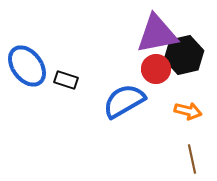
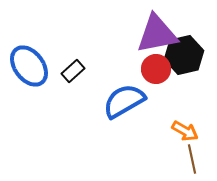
blue ellipse: moved 2 px right
black rectangle: moved 7 px right, 9 px up; rotated 60 degrees counterclockwise
orange arrow: moved 3 px left, 20 px down; rotated 16 degrees clockwise
